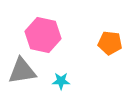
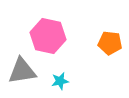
pink hexagon: moved 5 px right, 1 px down
cyan star: moved 1 px left; rotated 12 degrees counterclockwise
